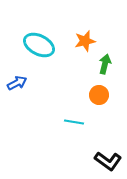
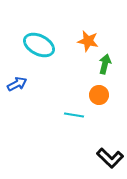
orange star: moved 3 px right; rotated 25 degrees clockwise
blue arrow: moved 1 px down
cyan line: moved 7 px up
black L-shape: moved 2 px right, 3 px up; rotated 8 degrees clockwise
